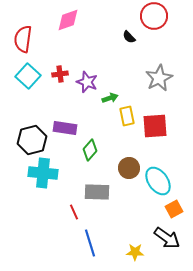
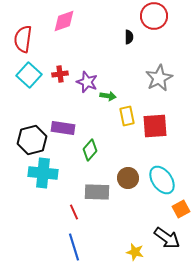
pink diamond: moved 4 px left, 1 px down
black semicircle: rotated 136 degrees counterclockwise
cyan square: moved 1 px right, 1 px up
green arrow: moved 2 px left, 2 px up; rotated 28 degrees clockwise
purple rectangle: moved 2 px left
brown circle: moved 1 px left, 10 px down
cyan ellipse: moved 4 px right, 1 px up
orange square: moved 7 px right
blue line: moved 16 px left, 4 px down
yellow star: rotated 12 degrees clockwise
